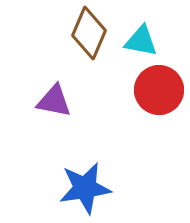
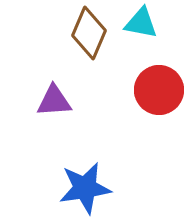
cyan triangle: moved 18 px up
purple triangle: rotated 15 degrees counterclockwise
